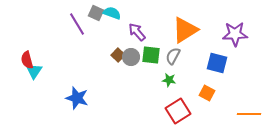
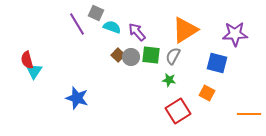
cyan semicircle: moved 14 px down
